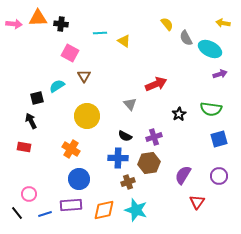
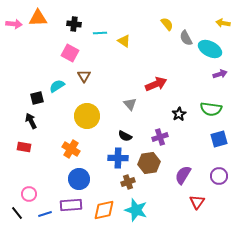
black cross: moved 13 px right
purple cross: moved 6 px right
